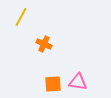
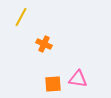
pink triangle: moved 3 px up
